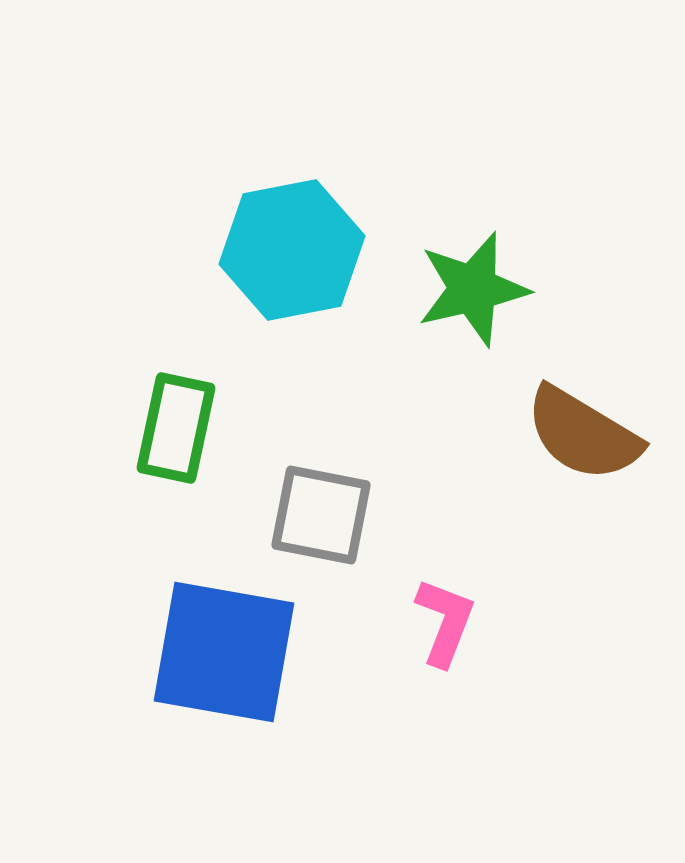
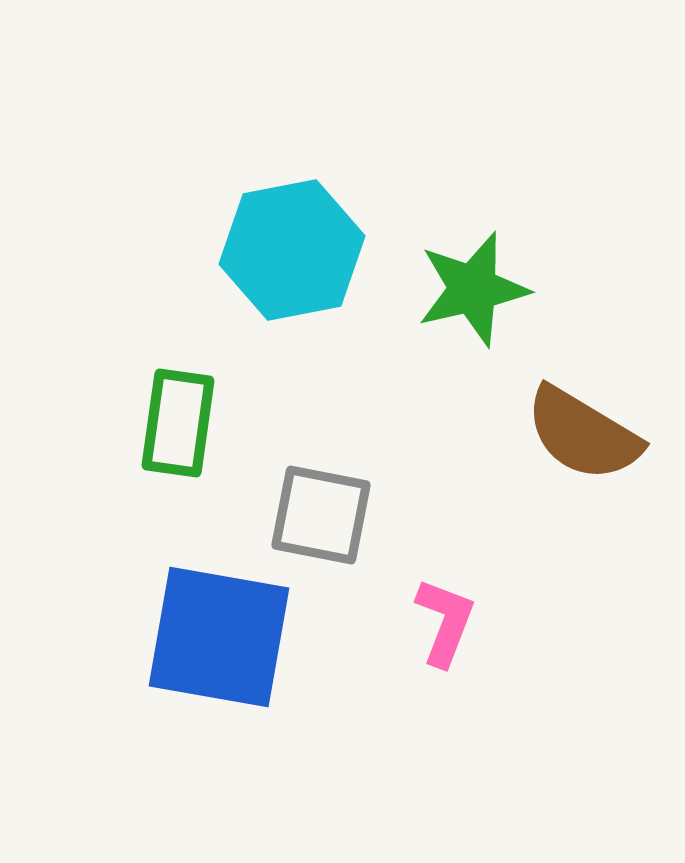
green rectangle: moved 2 px right, 5 px up; rotated 4 degrees counterclockwise
blue square: moved 5 px left, 15 px up
